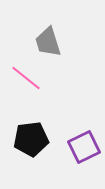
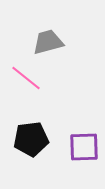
gray trapezoid: rotated 92 degrees clockwise
purple square: rotated 24 degrees clockwise
